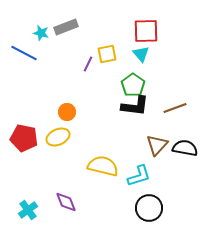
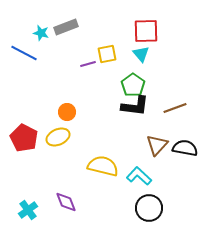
purple line: rotated 49 degrees clockwise
red pentagon: rotated 16 degrees clockwise
cyan L-shape: rotated 120 degrees counterclockwise
